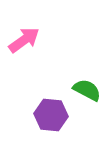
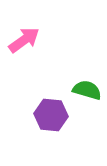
green semicircle: rotated 12 degrees counterclockwise
